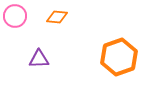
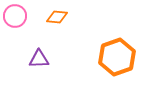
orange hexagon: moved 2 px left
